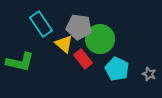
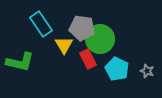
gray pentagon: moved 3 px right, 1 px down
yellow triangle: moved 1 px down; rotated 18 degrees clockwise
red rectangle: moved 5 px right; rotated 12 degrees clockwise
gray star: moved 2 px left, 3 px up
